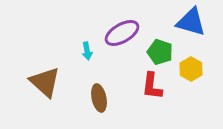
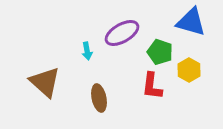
yellow hexagon: moved 2 px left, 1 px down
